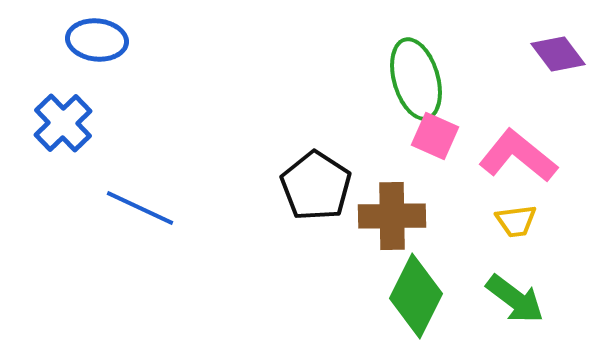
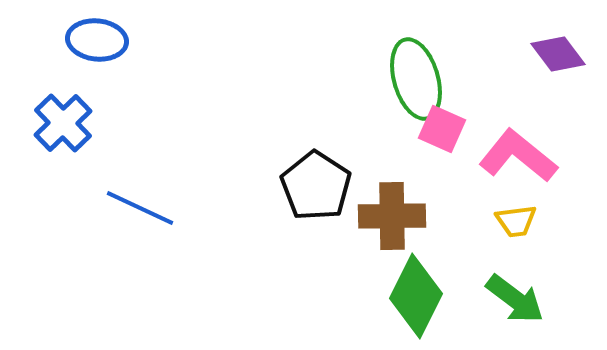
pink square: moved 7 px right, 7 px up
